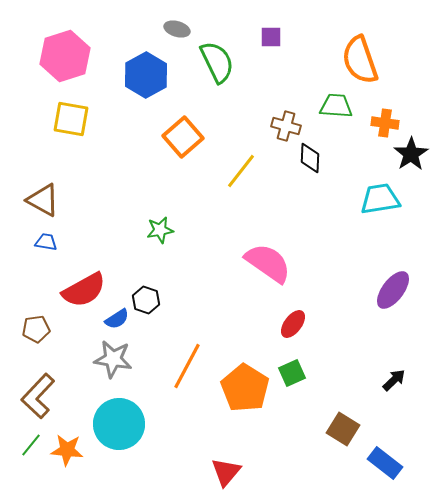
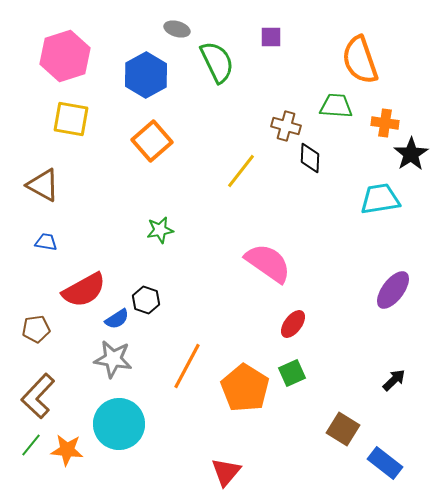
orange square: moved 31 px left, 4 px down
brown triangle: moved 15 px up
